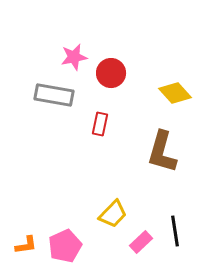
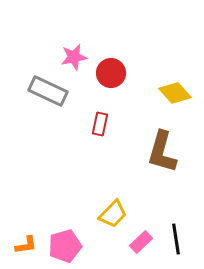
gray rectangle: moved 6 px left, 4 px up; rotated 15 degrees clockwise
black line: moved 1 px right, 8 px down
pink pentagon: rotated 8 degrees clockwise
